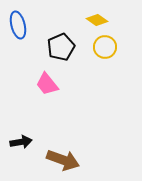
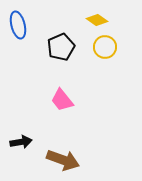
pink trapezoid: moved 15 px right, 16 px down
